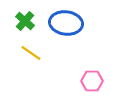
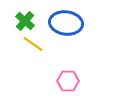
yellow line: moved 2 px right, 9 px up
pink hexagon: moved 24 px left
